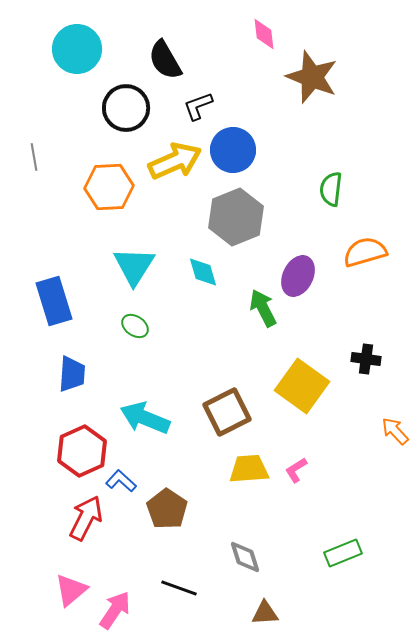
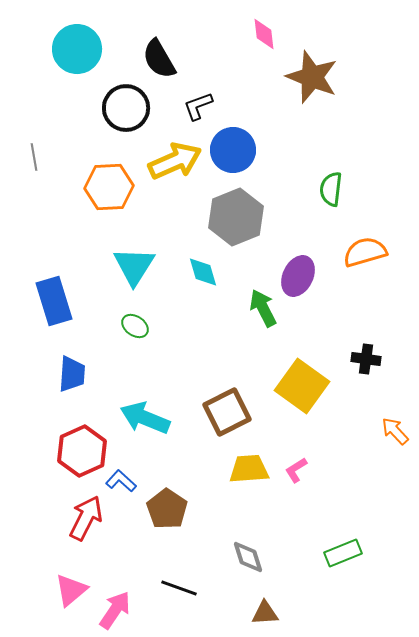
black semicircle: moved 6 px left, 1 px up
gray diamond: moved 3 px right
